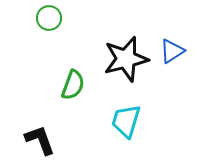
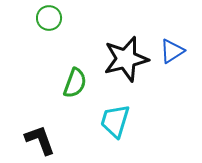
green semicircle: moved 2 px right, 2 px up
cyan trapezoid: moved 11 px left
